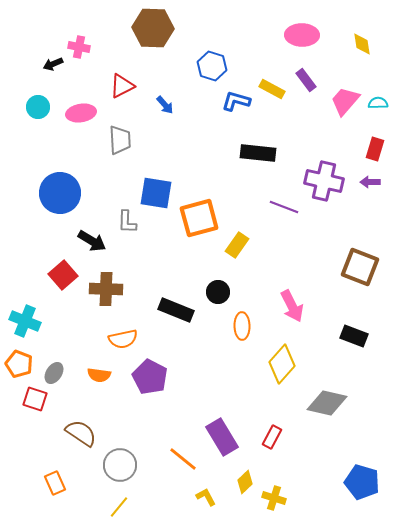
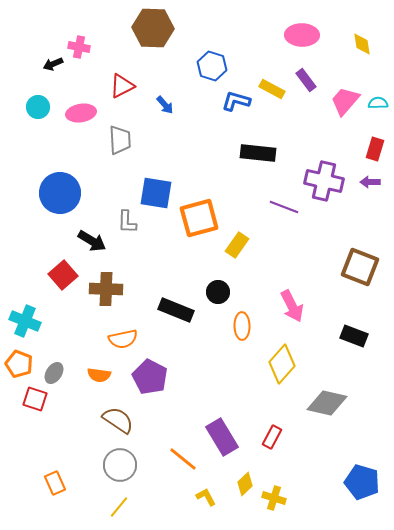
brown semicircle at (81, 433): moved 37 px right, 13 px up
yellow diamond at (245, 482): moved 2 px down
